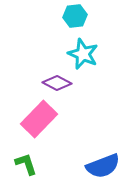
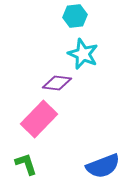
purple diamond: rotated 20 degrees counterclockwise
